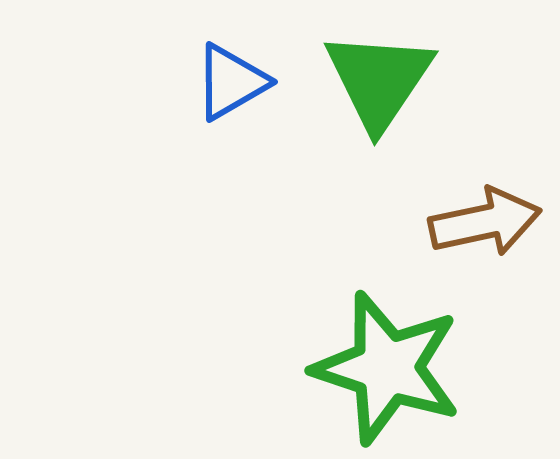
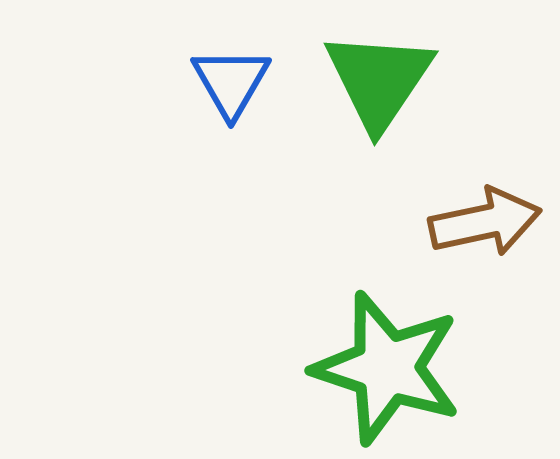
blue triangle: rotated 30 degrees counterclockwise
